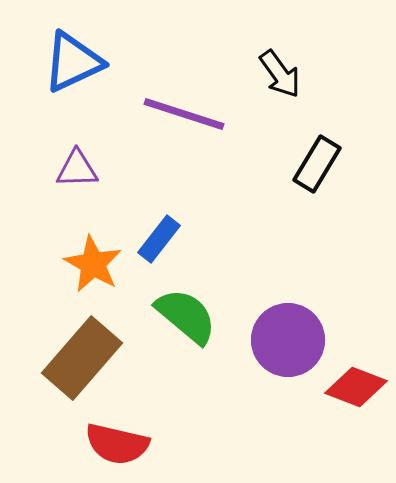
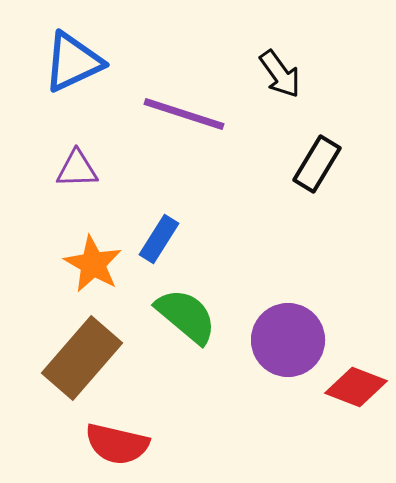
blue rectangle: rotated 6 degrees counterclockwise
